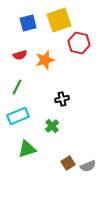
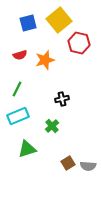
yellow square: rotated 20 degrees counterclockwise
green line: moved 2 px down
gray semicircle: rotated 28 degrees clockwise
